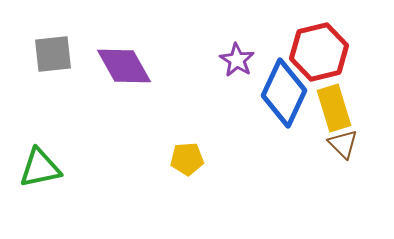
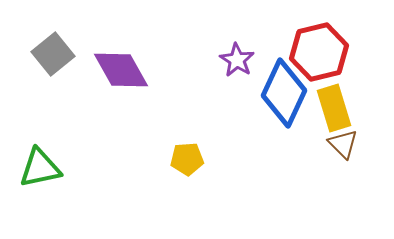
gray square: rotated 33 degrees counterclockwise
purple diamond: moved 3 px left, 4 px down
